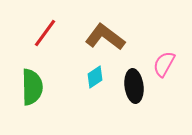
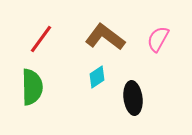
red line: moved 4 px left, 6 px down
pink semicircle: moved 6 px left, 25 px up
cyan diamond: moved 2 px right
black ellipse: moved 1 px left, 12 px down
